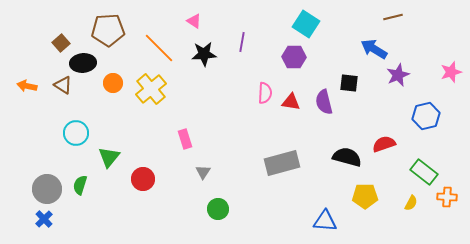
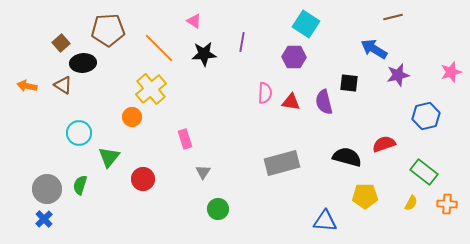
purple star: rotated 10 degrees clockwise
orange circle: moved 19 px right, 34 px down
cyan circle: moved 3 px right
orange cross: moved 7 px down
